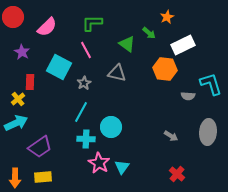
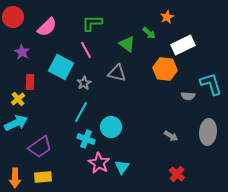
cyan square: moved 2 px right
cyan cross: rotated 18 degrees clockwise
